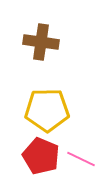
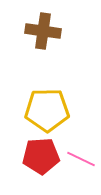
brown cross: moved 2 px right, 11 px up
red pentagon: rotated 27 degrees counterclockwise
